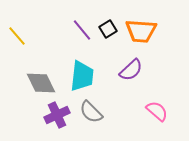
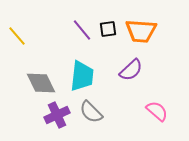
black square: rotated 24 degrees clockwise
